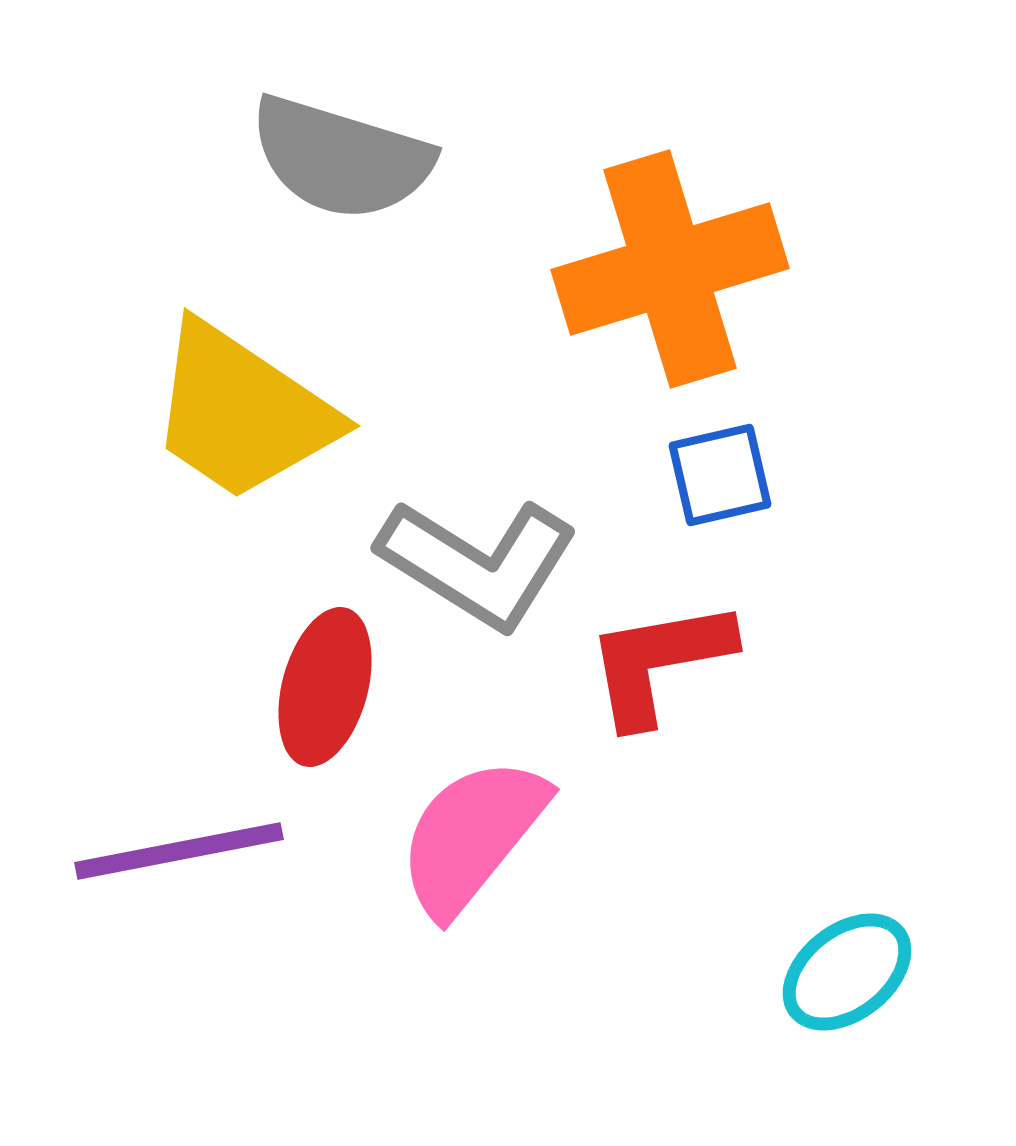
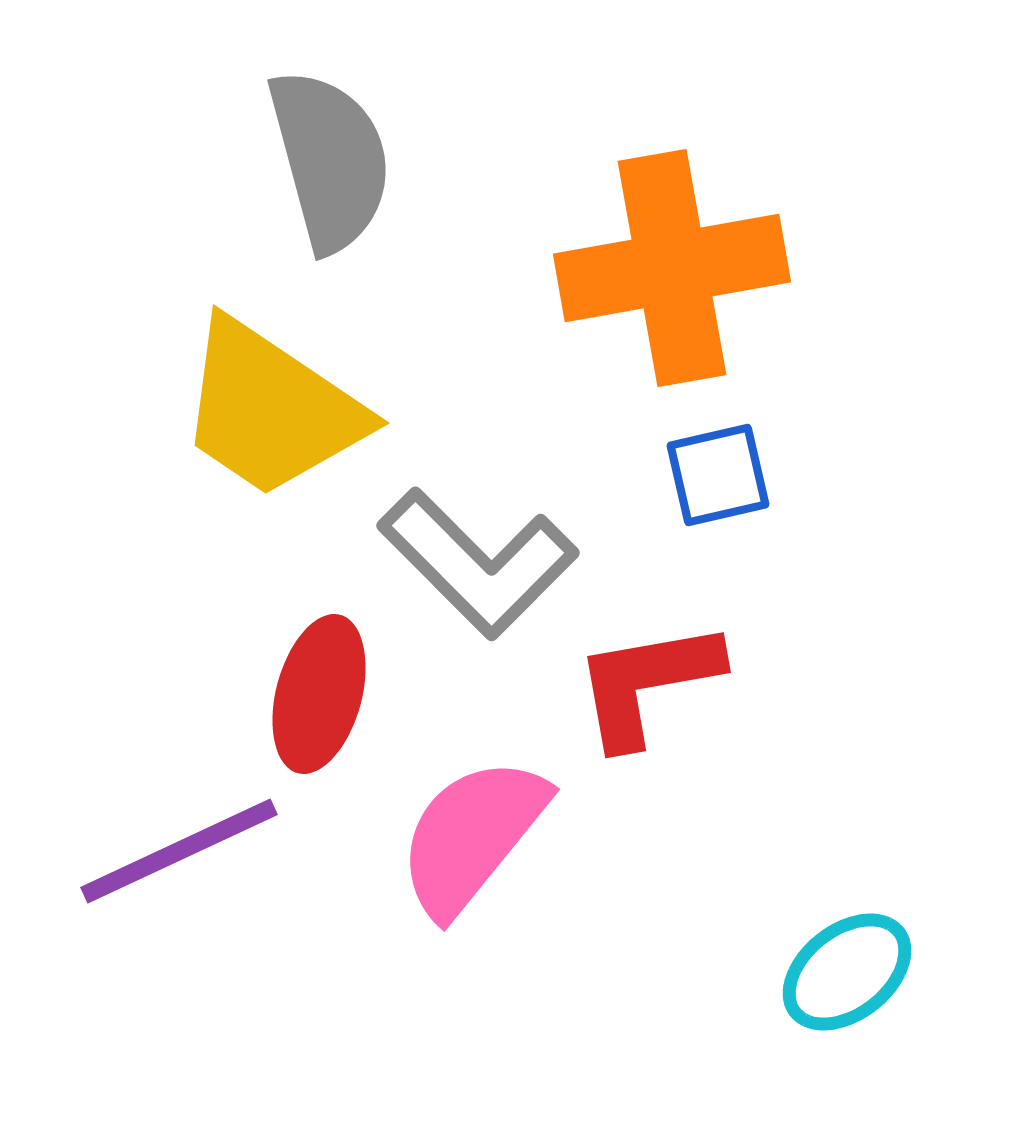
gray semicircle: moved 11 px left, 2 px down; rotated 122 degrees counterclockwise
orange cross: moved 2 px right, 1 px up; rotated 7 degrees clockwise
yellow trapezoid: moved 29 px right, 3 px up
blue square: moved 2 px left
gray L-shape: rotated 13 degrees clockwise
red L-shape: moved 12 px left, 21 px down
red ellipse: moved 6 px left, 7 px down
purple line: rotated 14 degrees counterclockwise
